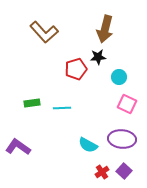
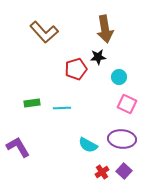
brown arrow: rotated 24 degrees counterclockwise
purple L-shape: rotated 25 degrees clockwise
